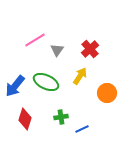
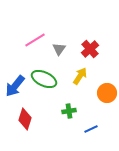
gray triangle: moved 2 px right, 1 px up
green ellipse: moved 2 px left, 3 px up
green cross: moved 8 px right, 6 px up
blue line: moved 9 px right
